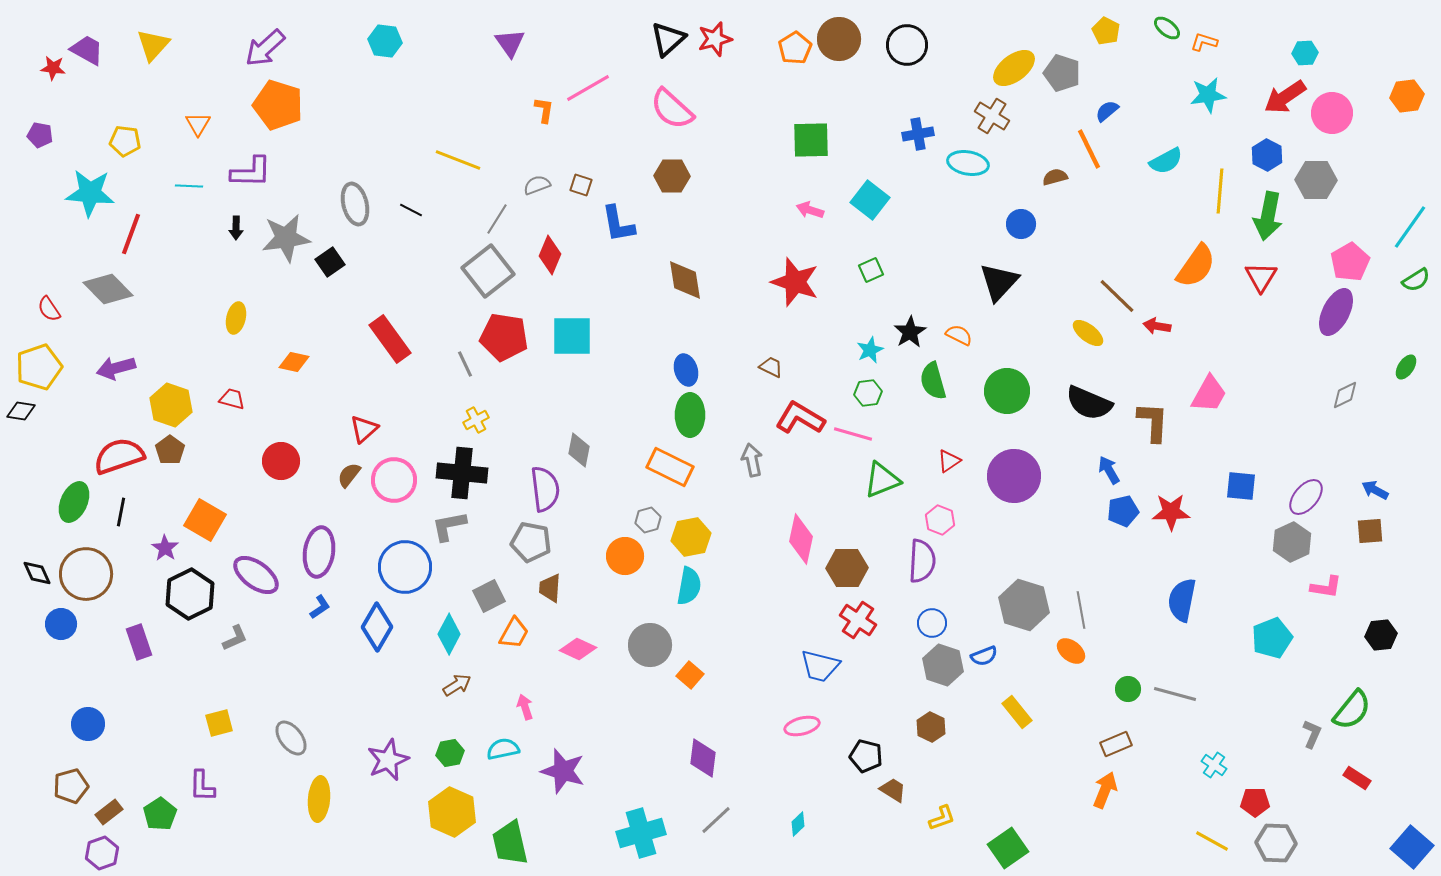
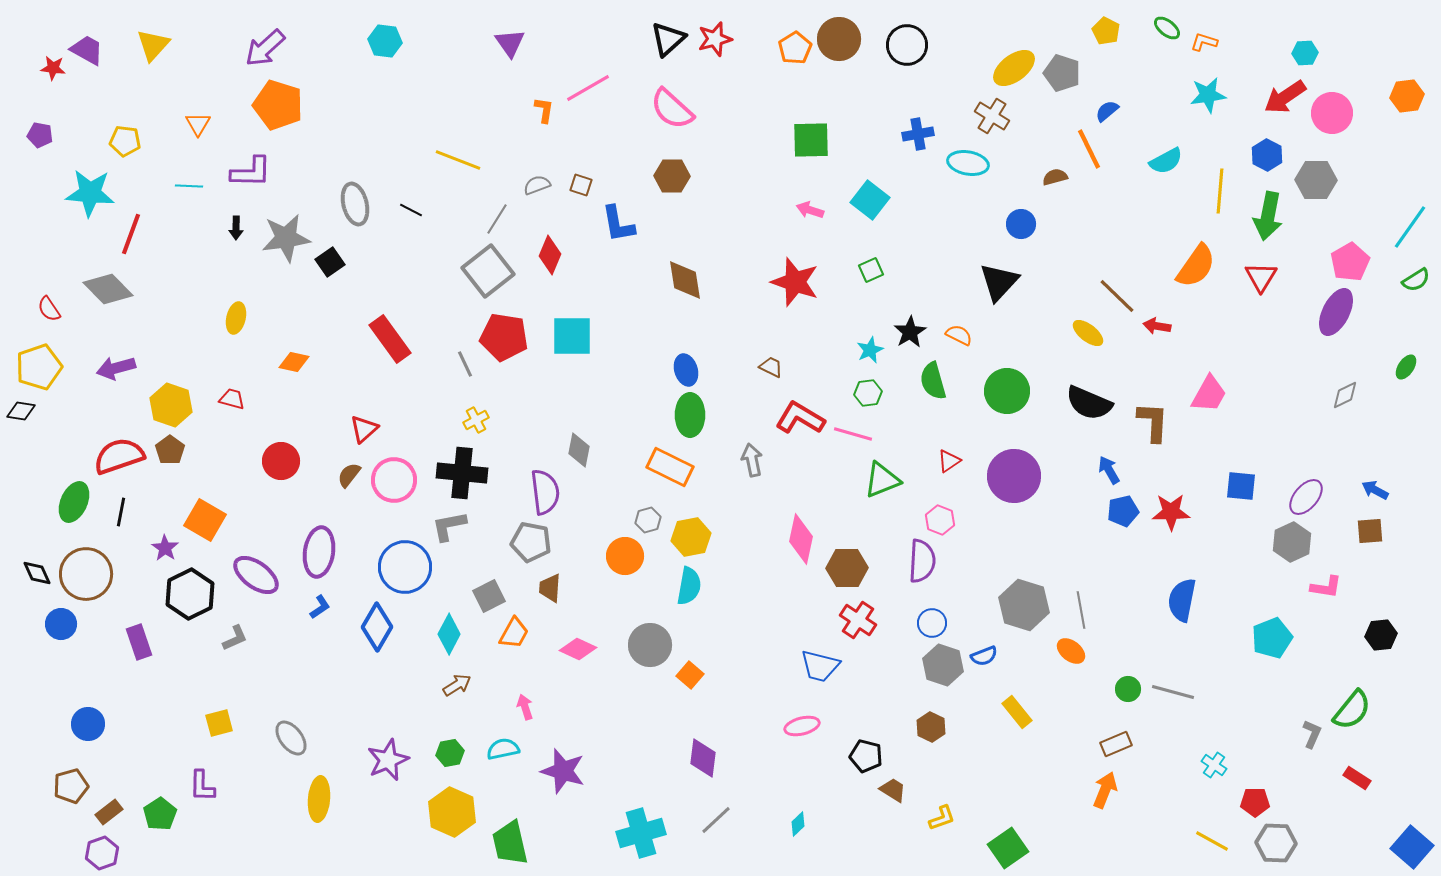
purple semicircle at (545, 489): moved 3 px down
gray line at (1175, 694): moved 2 px left, 2 px up
